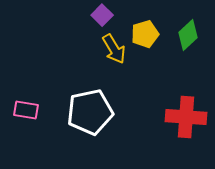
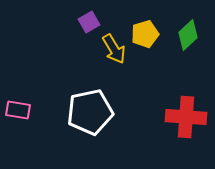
purple square: moved 13 px left, 7 px down; rotated 15 degrees clockwise
pink rectangle: moved 8 px left
